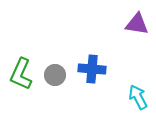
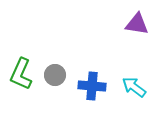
blue cross: moved 17 px down
cyan arrow: moved 4 px left, 10 px up; rotated 25 degrees counterclockwise
